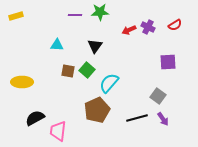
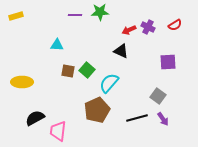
black triangle: moved 26 px right, 5 px down; rotated 42 degrees counterclockwise
